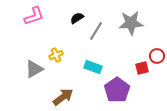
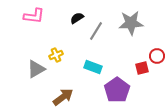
pink L-shape: rotated 25 degrees clockwise
gray triangle: moved 2 px right
